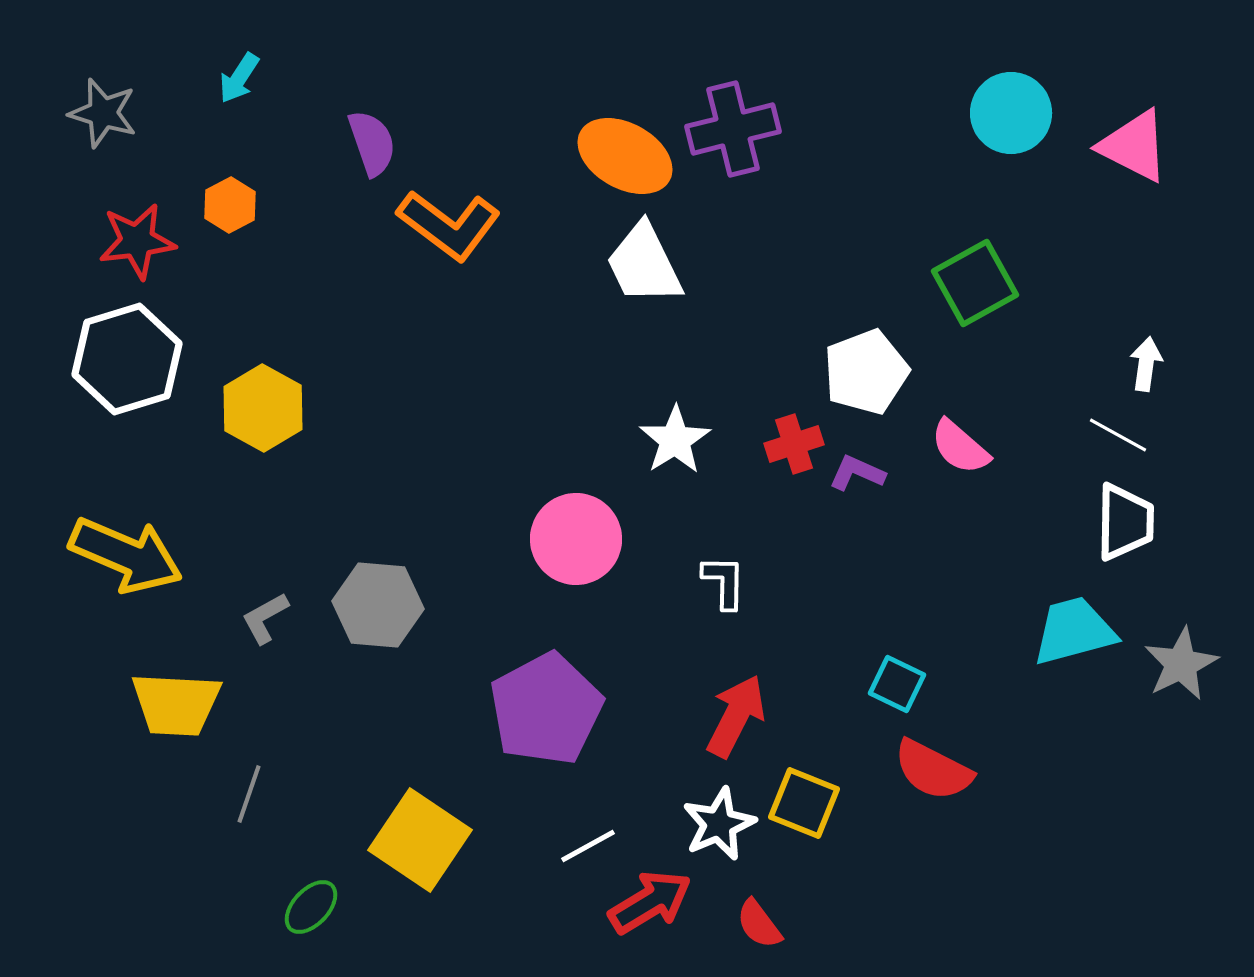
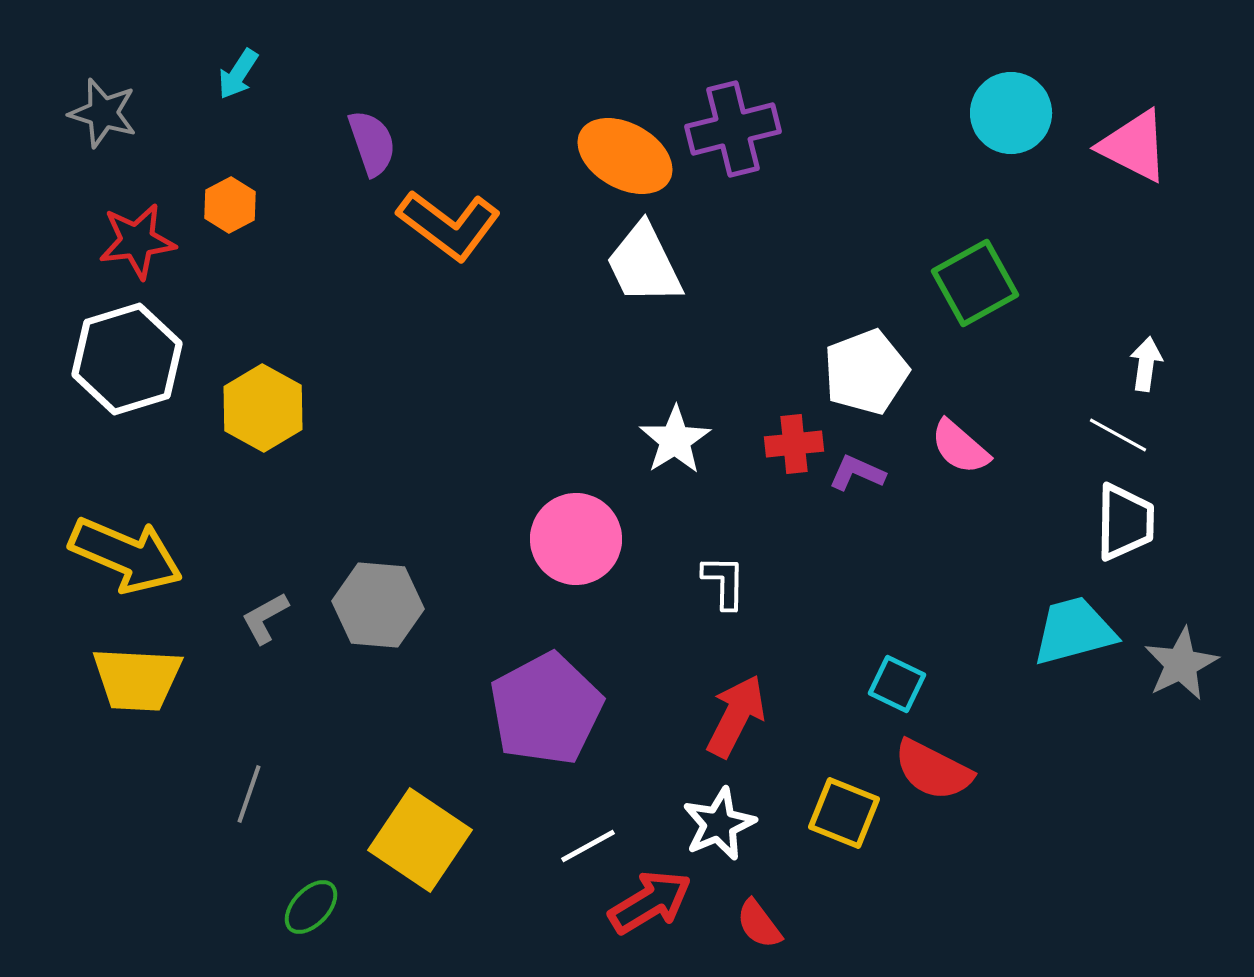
cyan arrow at (239, 78): moved 1 px left, 4 px up
red cross at (794, 444): rotated 12 degrees clockwise
yellow trapezoid at (176, 704): moved 39 px left, 25 px up
yellow square at (804, 803): moved 40 px right, 10 px down
